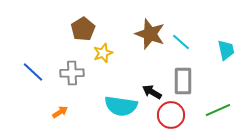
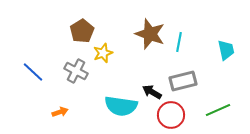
brown pentagon: moved 1 px left, 2 px down
cyan line: moved 2 px left; rotated 60 degrees clockwise
gray cross: moved 4 px right, 2 px up; rotated 30 degrees clockwise
gray rectangle: rotated 76 degrees clockwise
orange arrow: rotated 14 degrees clockwise
